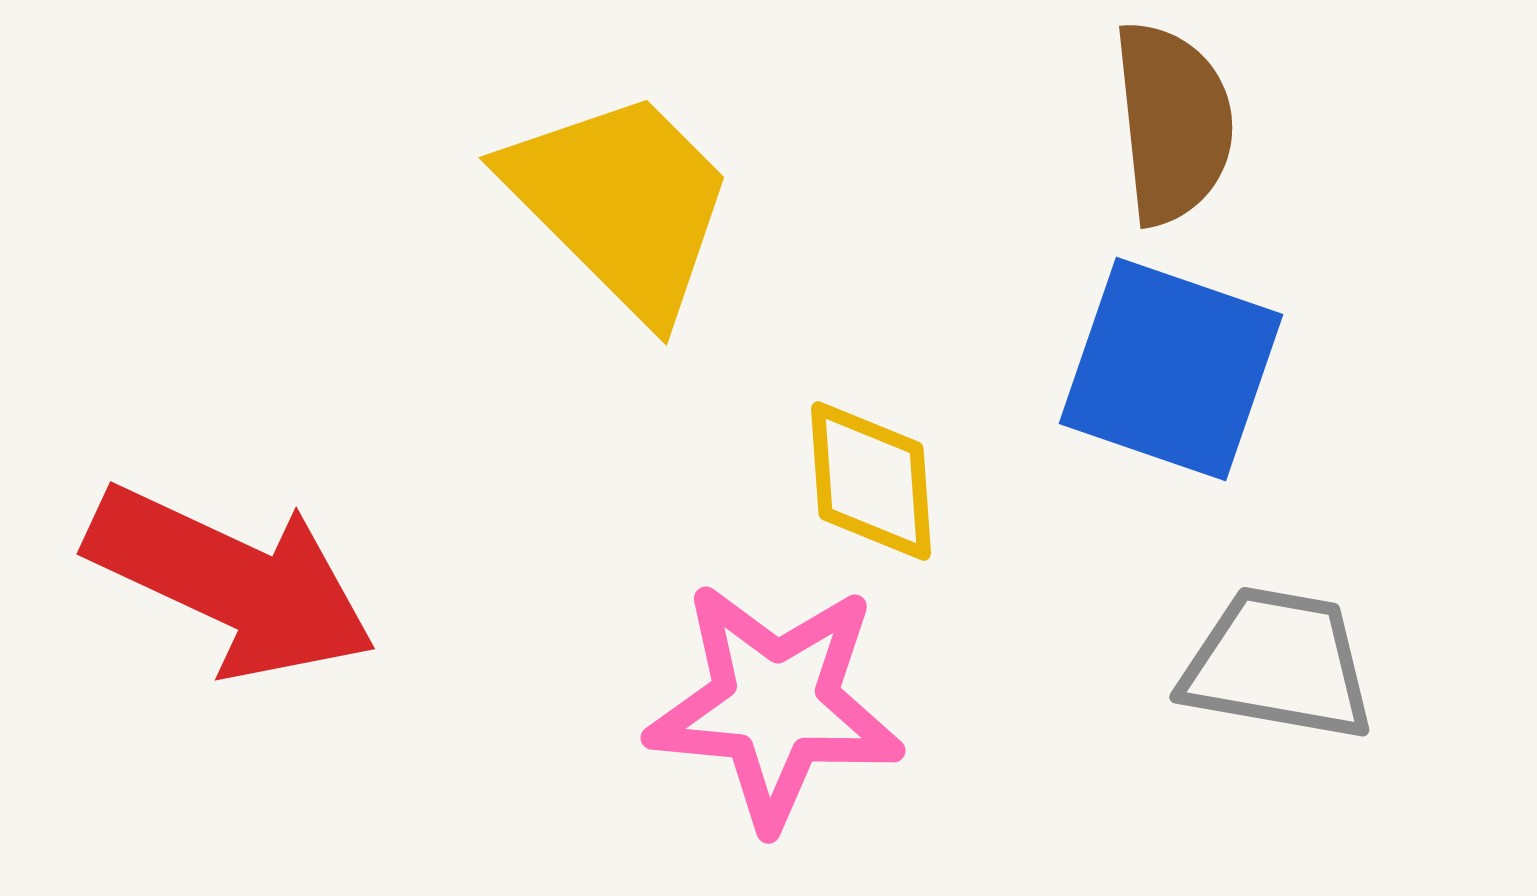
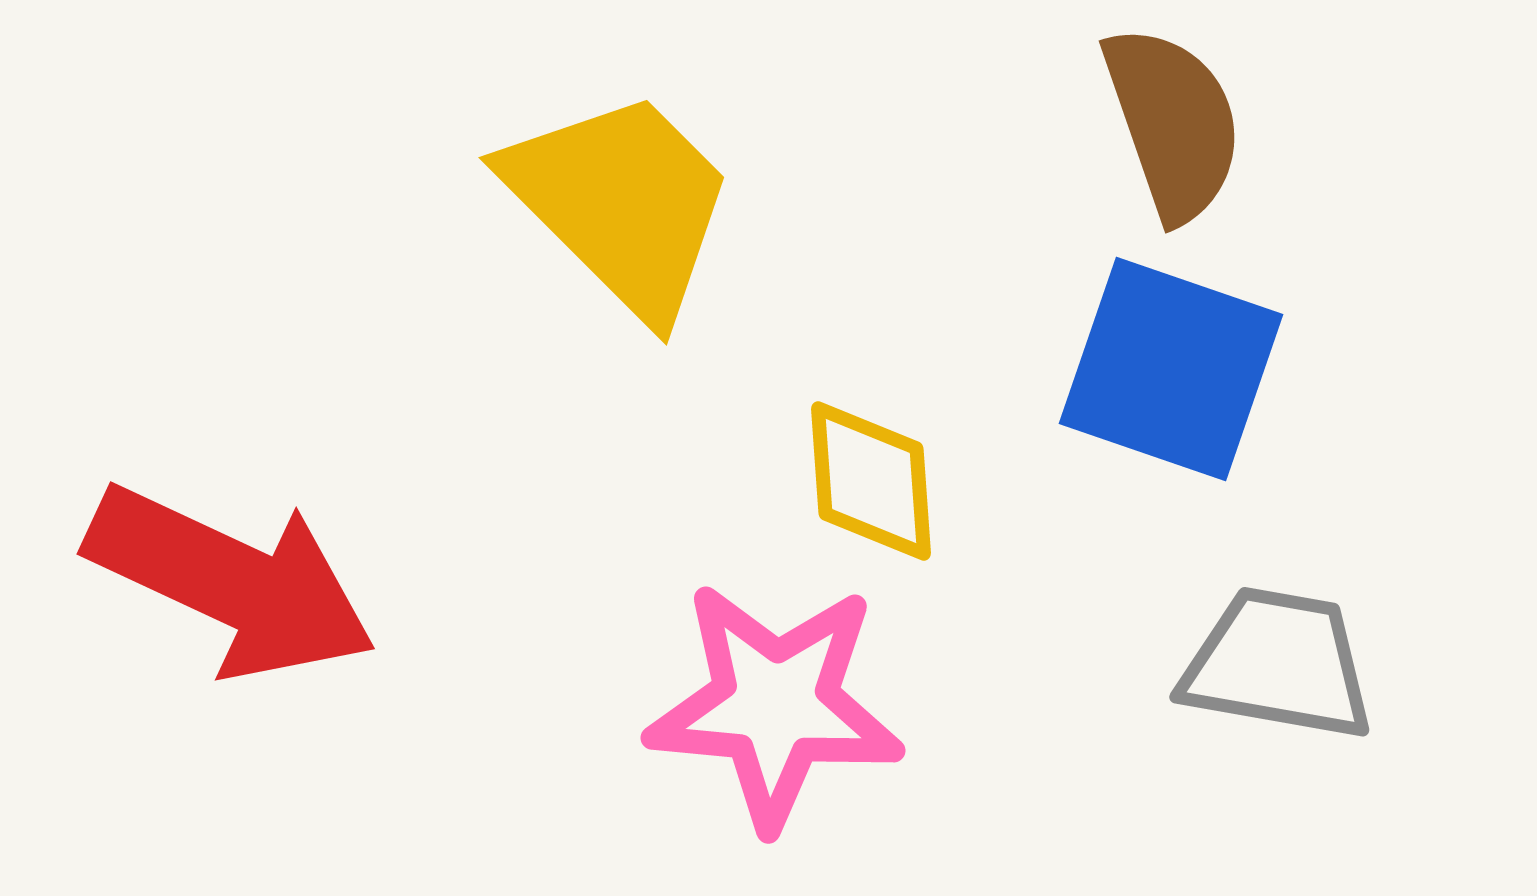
brown semicircle: rotated 13 degrees counterclockwise
